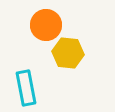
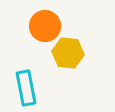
orange circle: moved 1 px left, 1 px down
